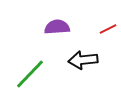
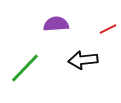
purple semicircle: moved 1 px left, 3 px up
green line: moved 5 px left, 6 px up
